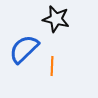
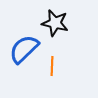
black star: moved 1 px left, 4 px down
